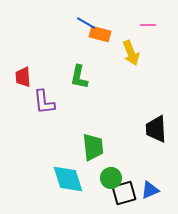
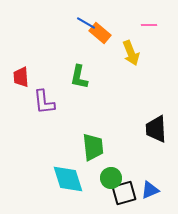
pink line: moved 1 px right
orange rectangle: moved 1 px up; rotated 25 degrees clockwise
red trapezoid: moved 2 px left
